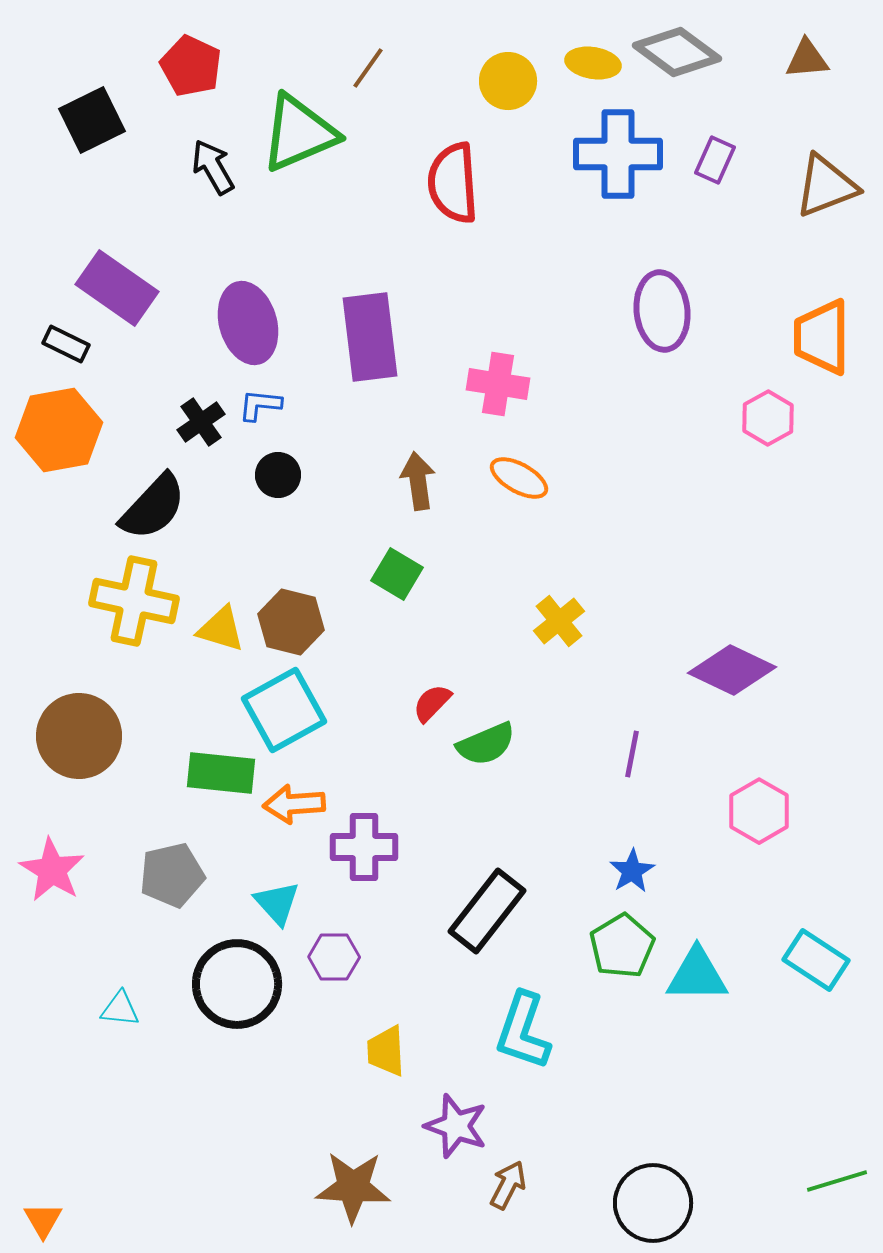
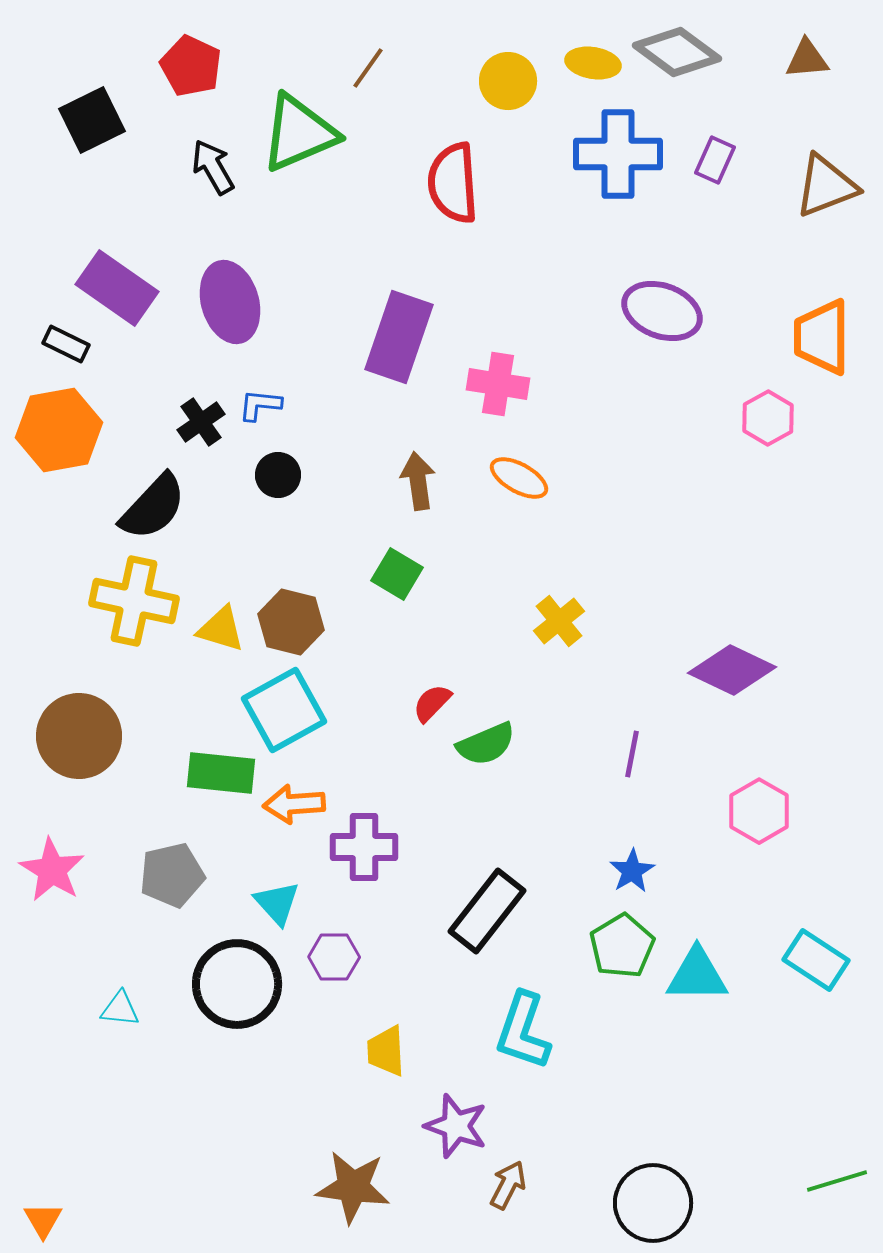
purple ellipse at (662, 311): rotated 64 degrees counterclockwise
purple ellipse at (248, 323): moved 18 px left, 21 px up
purple rectangle at (370, 337): moved 29 px right; rotated 26 degrees clockwise
brown star at (353, 1187): rotated 4 degrees clockwise
